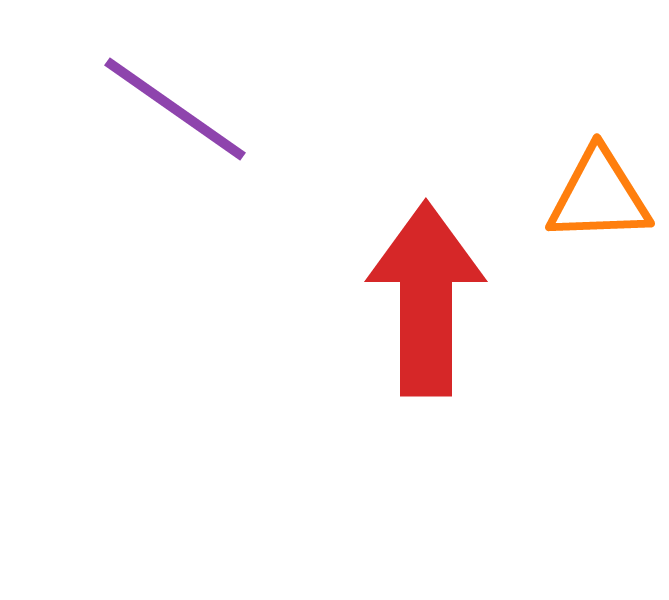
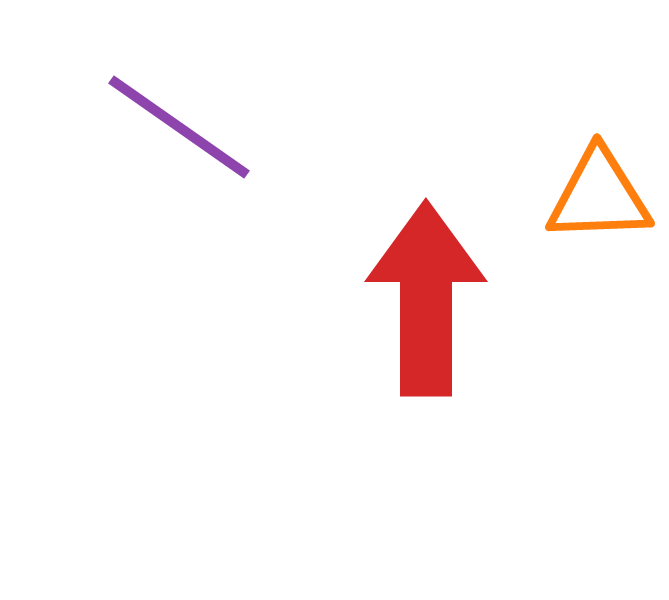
purple line: moved 4 px right, 18 px down
